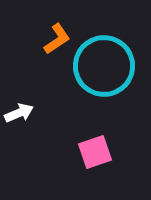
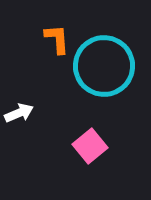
orange L-shape: rotated 60 degrees counterclockwise
pink square: moved 5 px left, 6 px up; rotated 20 degrees counterclockwise
